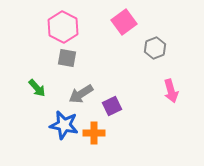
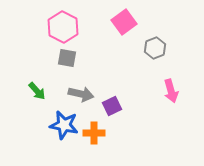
green arrow: moved 3 px down
gray arrow: rotated 135 degrees counterclockwise
